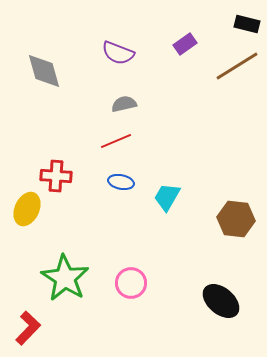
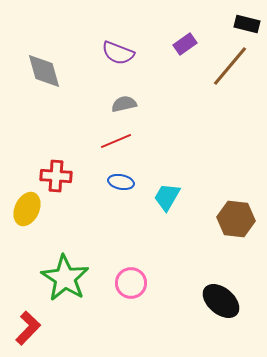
brown line: moved 7 px left; rotated 18 degrees counterclockwise
